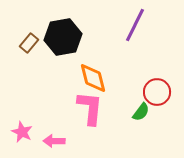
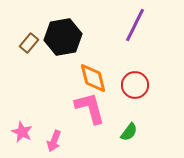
red circle: moved 22 px left, 7 px up
pink L-shape: rotated 21 degrees counterclockwise
green semicircle: moved 12 px left, 20 px down
pink arrow: rotated 70 degrees counterclockwise
